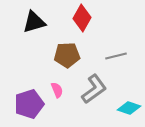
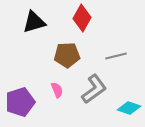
purple pentagon: moved 9 px left, 2 px up
